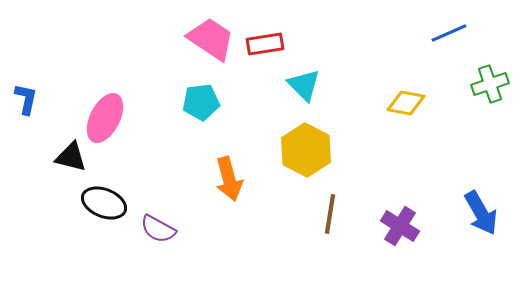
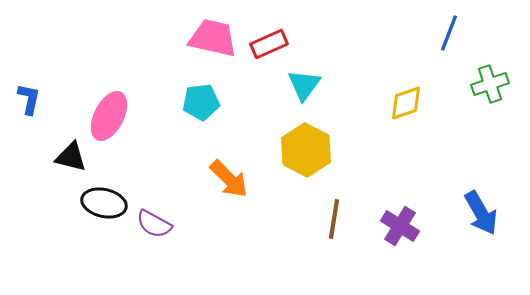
blue line: rotated 45 degrees counterclockwise
pink trapezoid: moved 2 px right, 1 px up; rotated 21 degrees counterclockwise
red rectangle: moved 4 px right; rotated 15 degrees counterclockwise
cyan triangle: rotated 21 degrees clockwise
blue L-shape: moved 3 px right
yellow diamond: rotated 30 degrees counterclockwise
pink ellipse: moved 4 px right, 2 px up
orange arrow: rotated 30 degrees counterclockwise
black ellipse: rotated 9 degrees counterclockwise
brown line: moved 4 px right, 5 px down
purple semicircle: moved 4 px left, 5 px up
